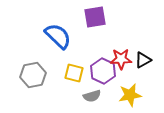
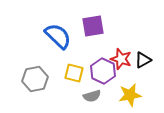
purple square: moved 2 px left, 9 px down
red star: rotated 20 degrees clockwise
gray hexagon: moved 2 px right, 4 px down
